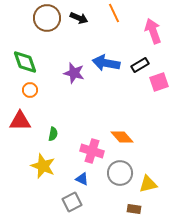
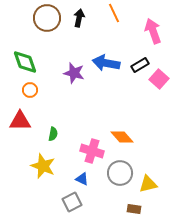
black arrow: rotated 102 degrees counterclockwise
pink square: moved 3 px up; rotated 30 degrees counterclockwise
